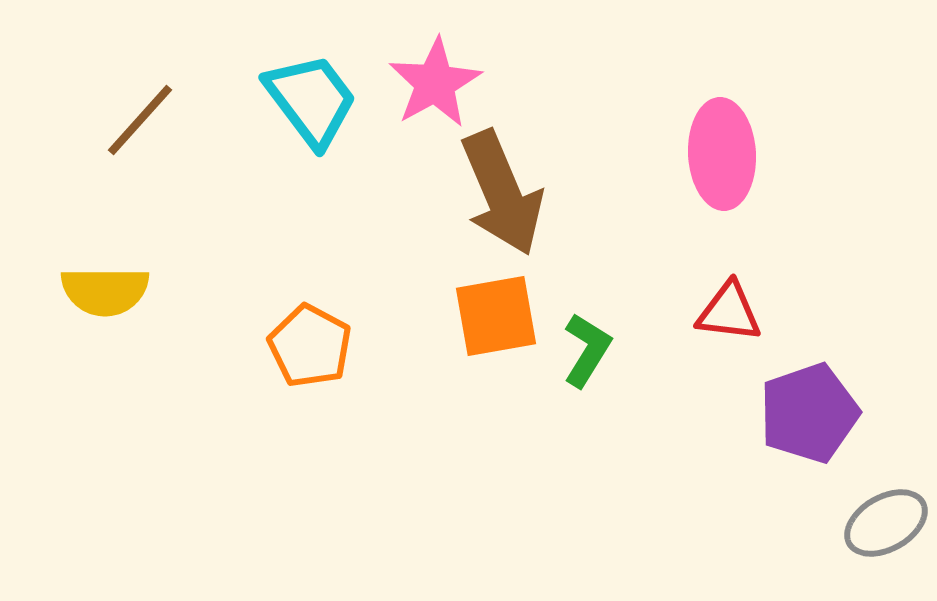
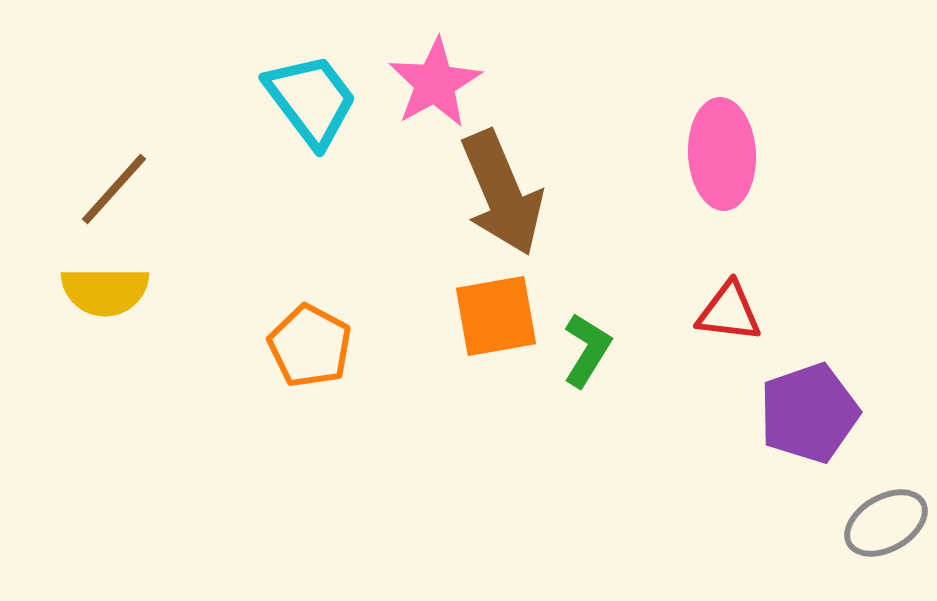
brown line: moved 26 px left, 69 px down
